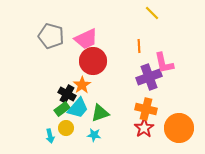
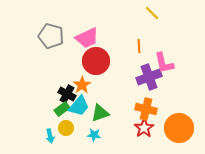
pink trapezoid: moved 1 px right, 1 px up
red circle: moved 3 px right
cyan trapezoid: moved 1 px right, 2 px up
